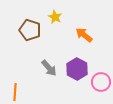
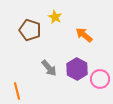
pink circle: moved 1 px left, 3 px up
orange line: moved 2 px right, 1 px up; rotated 18 degrees counterclockwise
